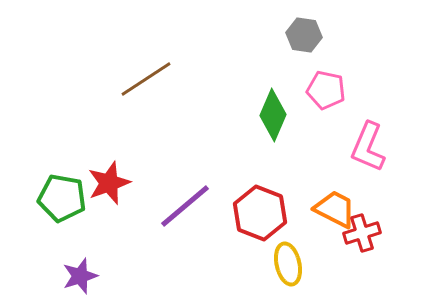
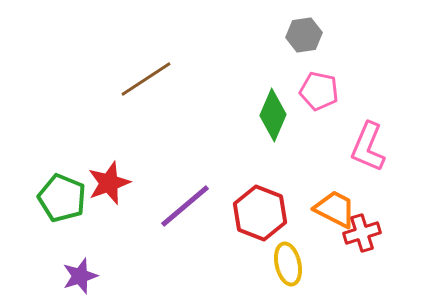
gray hexagon: rotated 16 degrees counterclockwise
pink pentagon: moved 7 px left, 1 px down
green pentagon: rotated 12 degrees clockwise
